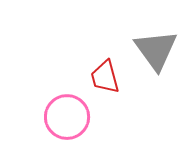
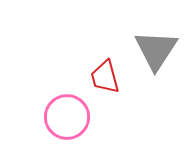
gray triangle: rotated 9 degrees clockwise
